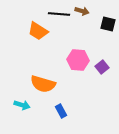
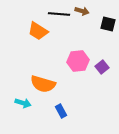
pink hexagon: moved 1 px down; rotated 10 degrees counterclockwise
cyan arrow: moved 1 px right, 2 px up
